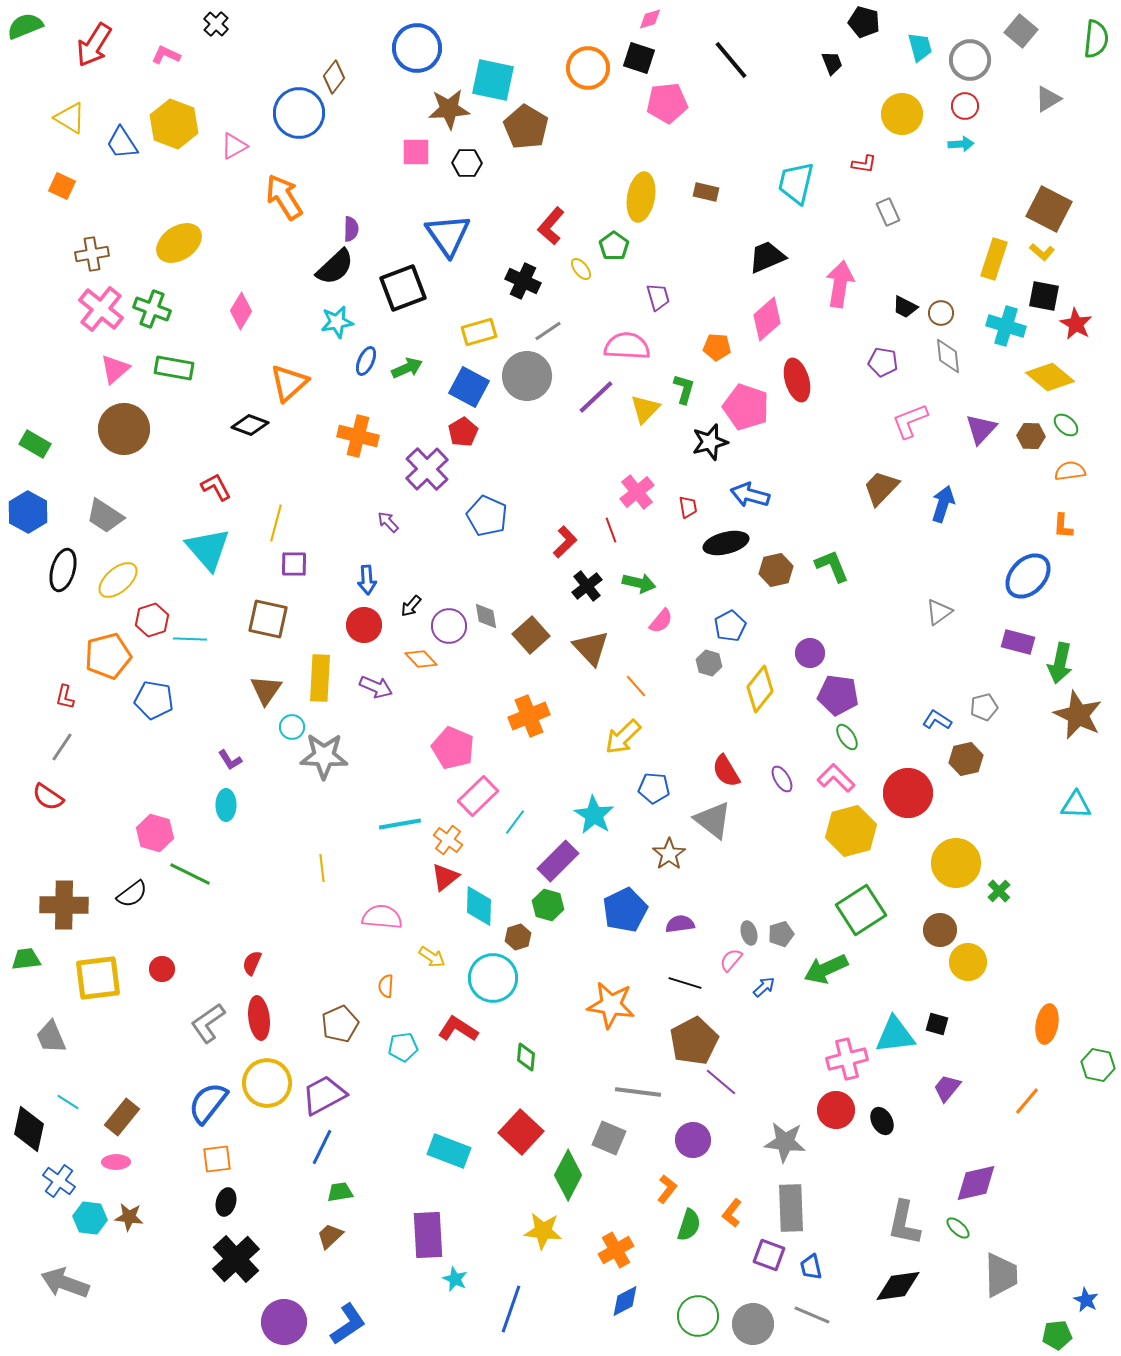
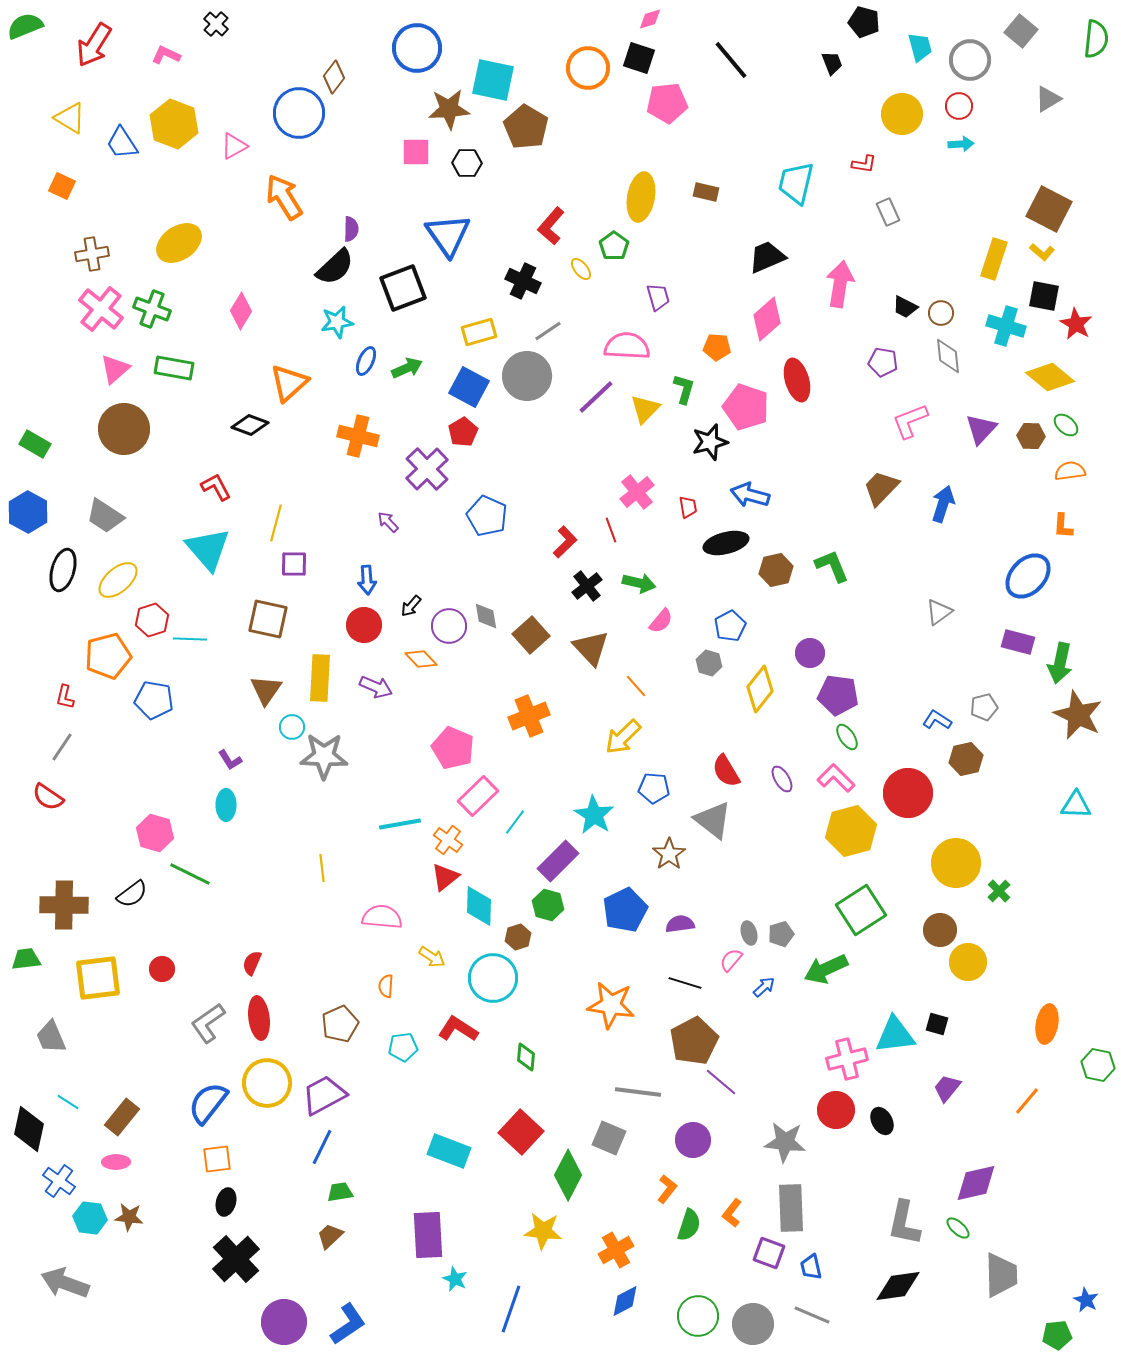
red circle at (965, 106): moved 6 px left
purple square at (769, 1255): moved 2 px up
